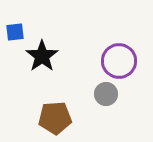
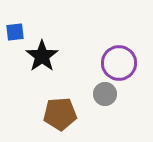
purple circle: moved 2 px down
gray circle: moved 1 px left
brown pentagon: moved 5 px right, 4 px up
